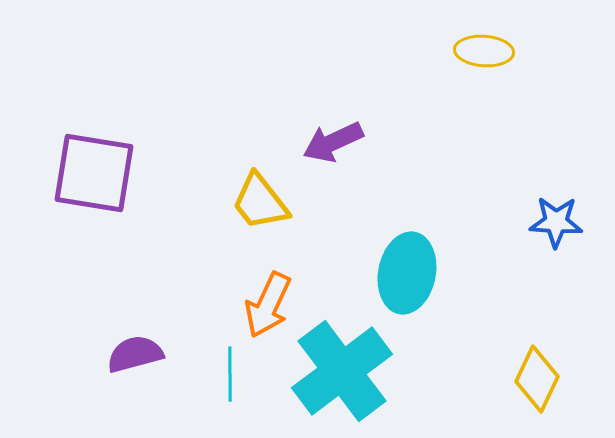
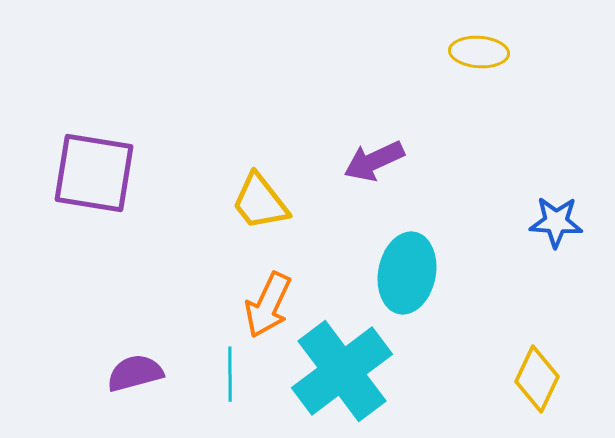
yellow ellipse: moved 5 px left, 1 px down
purple arrow: moved 41 px right, 19 px down
purple semicircle: moved 19 px down
